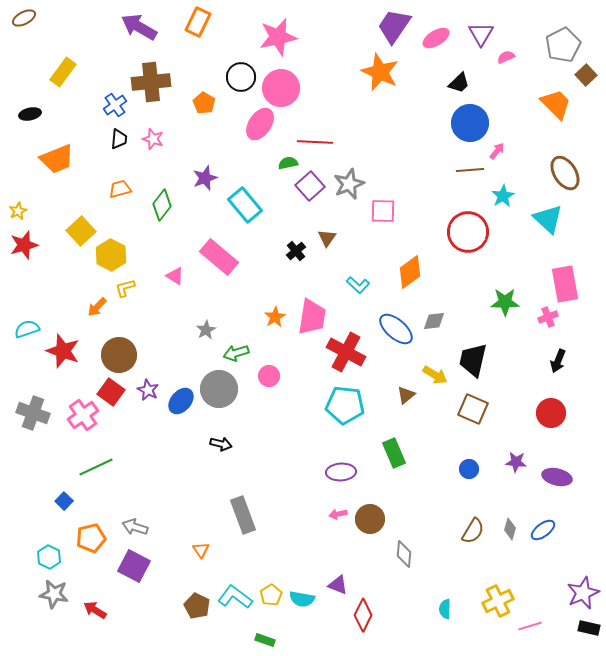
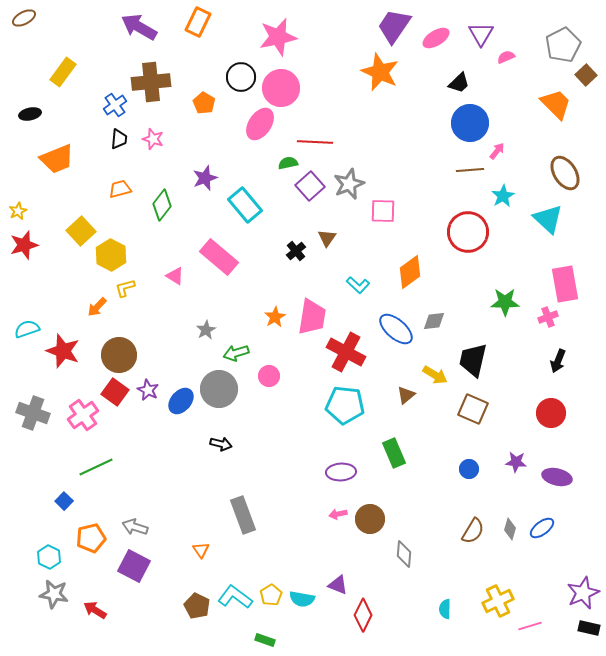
red square at (111, 392): moved 4 px right
blue ellipse at (543, 530): moved 1 px left, 2 px up
